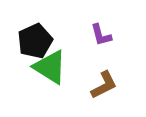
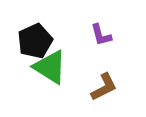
brown L-shape: moved 2 px down
